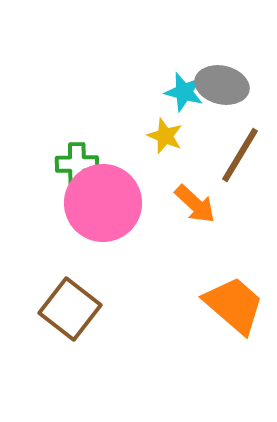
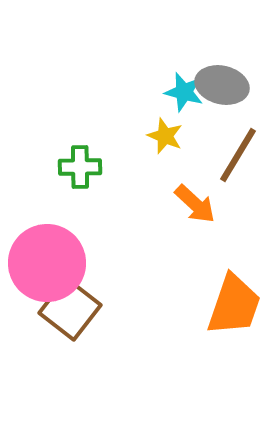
brown line: moved 2 px left
green cross: moved 3 px right, 3 px down
pink circle: moved 56 px left, 60 px down
orange trapezoid: rotated 68 degrees clockwise
